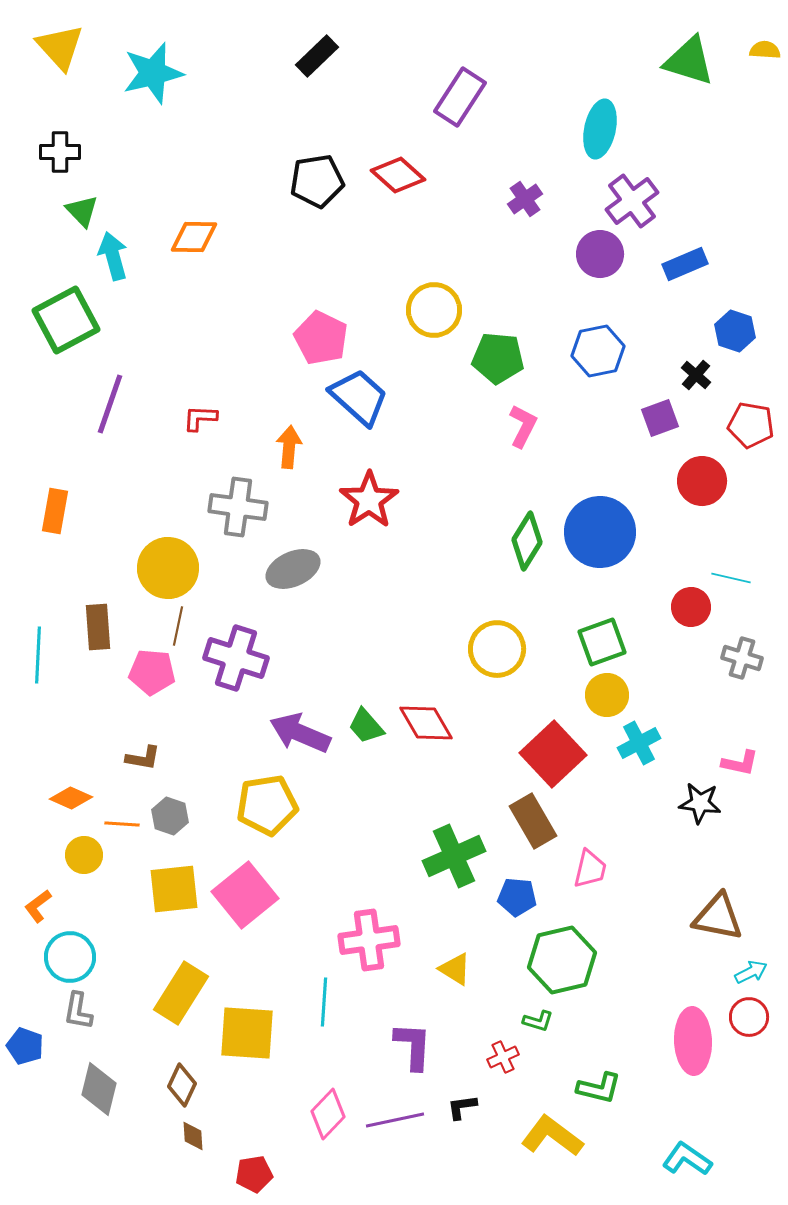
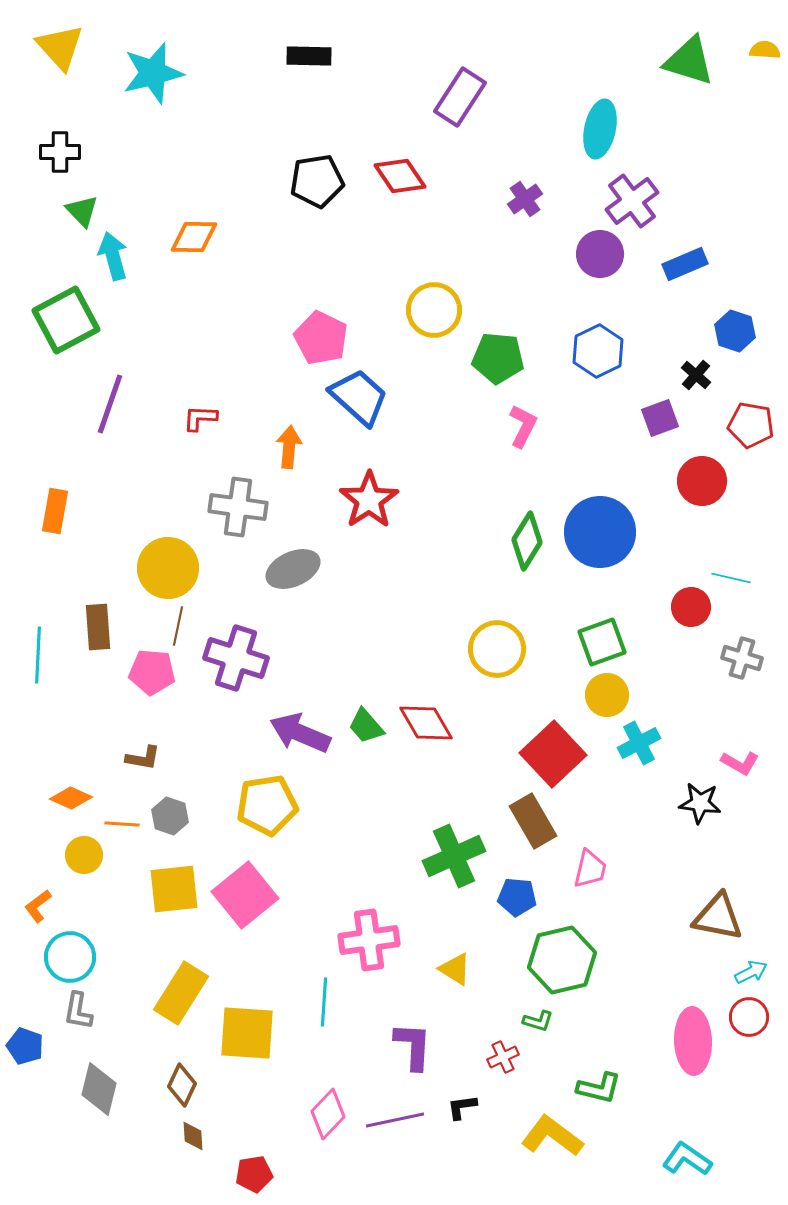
black rectangle at (317, 56): moved 8 px left; rotated 45 degrees clockwise
red diamond at (398, 175): moved 2 px right, 1 px down; rotated 14 degrees clockwise
blue hexagon at (598, 351): rotated 15 degrees counterclockwise
pink L-shape at (740, 763): rotated 18 degrees clockwise
